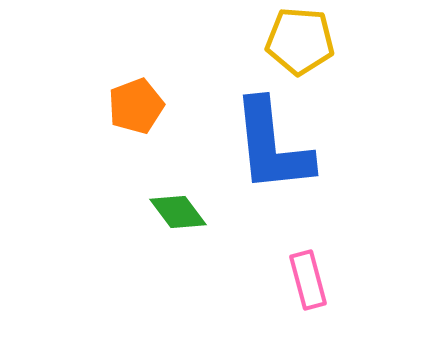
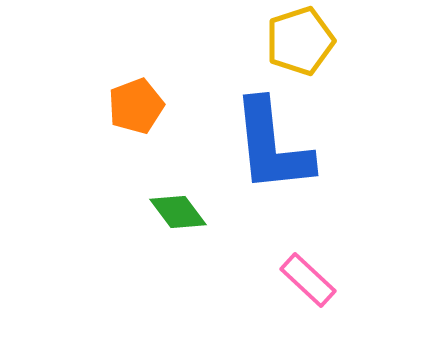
yellow pentagon: rotated 22 degrees counterclockwise
pink rectangle: rotated 32 degrees counterclockwise
